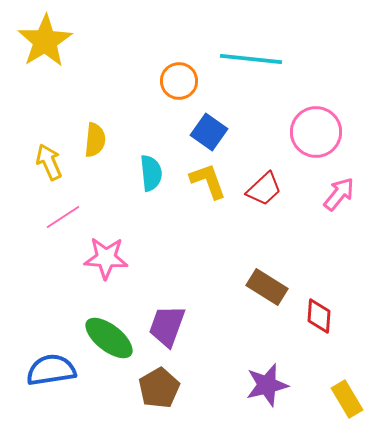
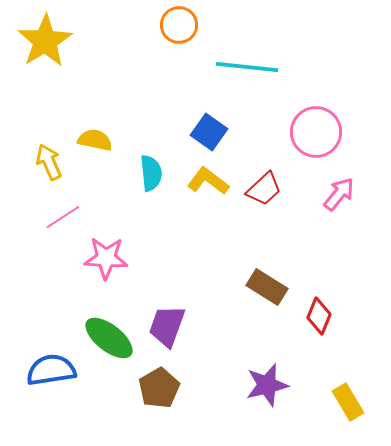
cyan line: moved 4 px left, 8 px down
orange circle: moved 56 px up
yellow semicircle: rotated 84 degrees counterclockwise
yellow L-shape: rotated 33 degrees counterclockwise
red diamond: rotated 18 degrees clockwise
yellow rectangle: moved 1 px right, 3 px down
